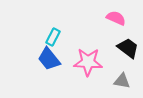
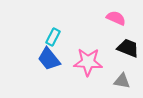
black trapezoid: rotated 15 degrees counterclockwise
